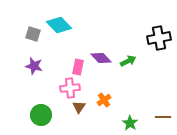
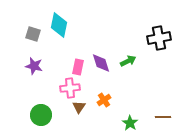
cyan diamond: rotated 55 degrees clockwise
purple diamond: moved 5 px down; rotated 25 degrees clockwise
